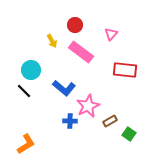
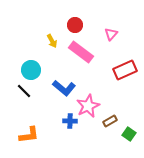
red rectangle: rotated 30 degrees counterclockwise
orange L-shape: moved 3 px right, 9 px up; rotated 25 degrees clockwise
